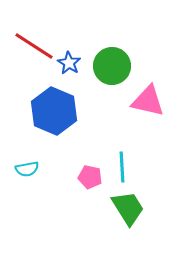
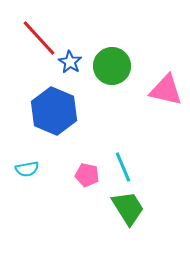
red line: moved 5 px right, 8 px up; rotated 15 degrees clockwise
blue star: moved 1 px right, 1 px up
pink triangle: moved 18 px right, 11 px up
cyan line: moved 1 px right; rotated 20 degrees counterclockwise
pink pentagon: moved 3 px left, 2 px up
